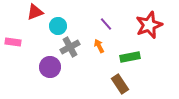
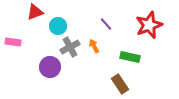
orange arrow: moved 5 px left
green rectangle: rotated 24 degrees clockwise
